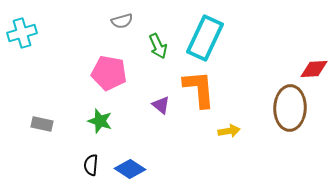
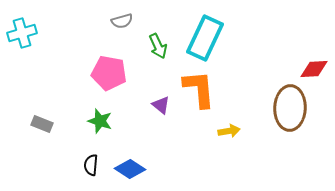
gray rectangle: rotated 10 degrees clockwise
